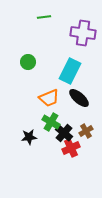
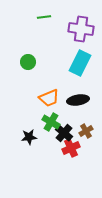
purple cross: moved 2 px left, 4 px up
cyan rectangle: moved 10 px right, 8 px up
black ellipse: moved 1 px left, 2 px down; rotated 50 degrees counterclockwise
